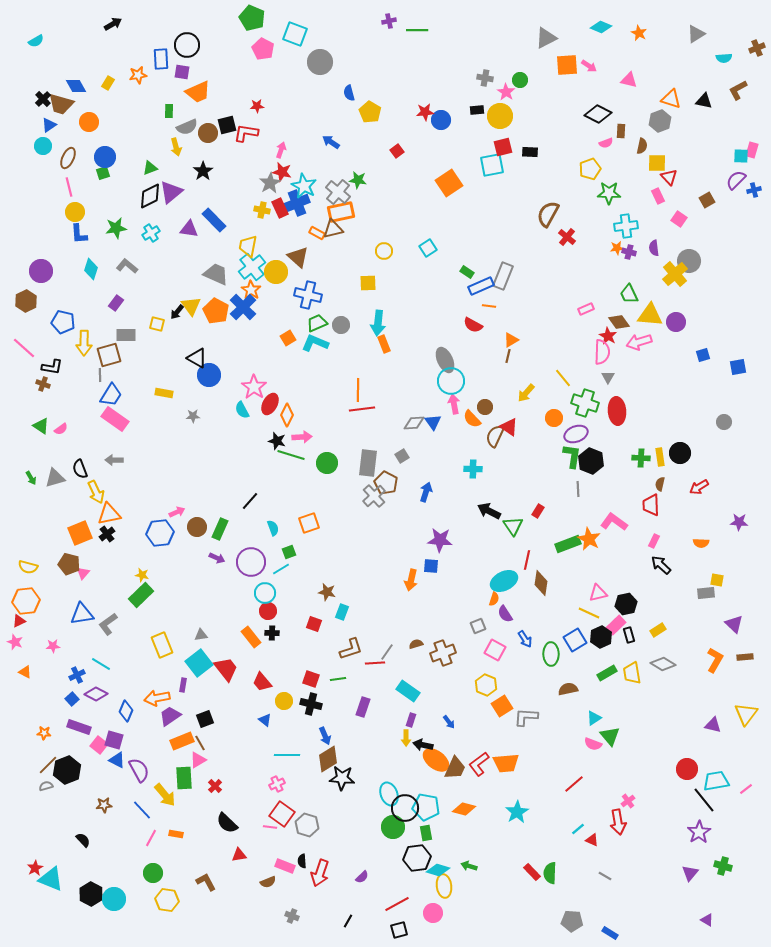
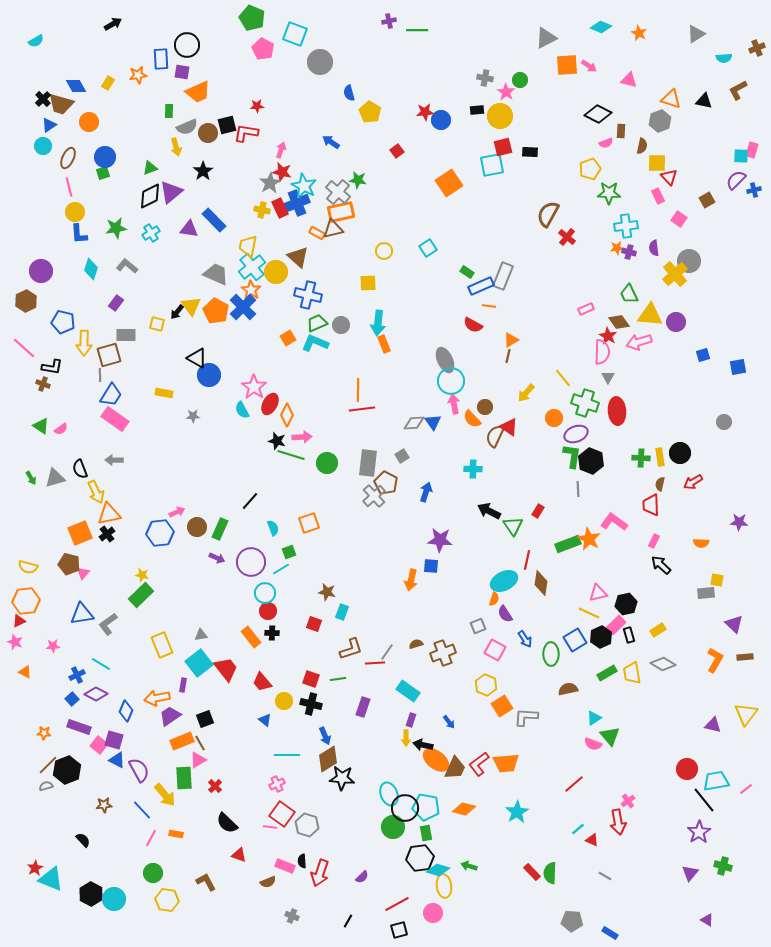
red arrow at (699, 487): moved 6 px left, 5 px up
red triangle at (239, 855): rotated 28 degrees clockwise
black hexagon at (417, 858): moved 3 px right
